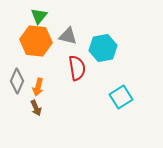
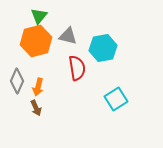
orange hexagon: rotated 20 degrees counterclockwise
cyan square: moved 5 px left, 2 px down
